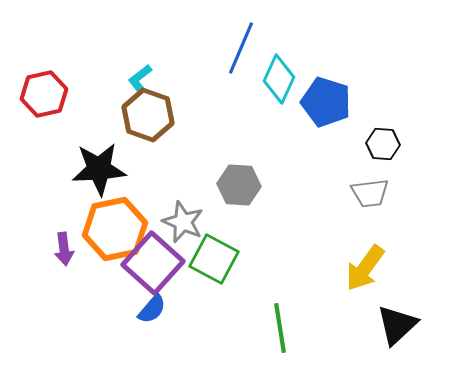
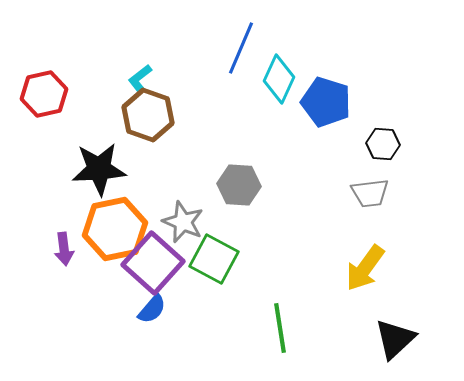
black triangle: moved 2 px left, 14 px down
